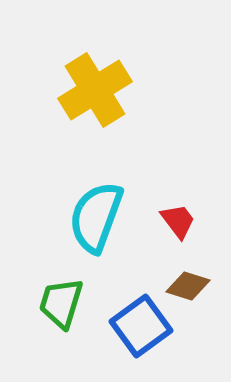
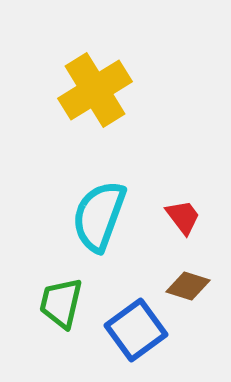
cyan semicircle: moved 3 px right, 1 px up
red trapezoid: moved 5 px right, 4 px up
green trapezoid: rotated 4 degrees counterclockwise
blue square: moved 5 px left, 4 px down
